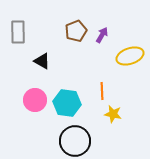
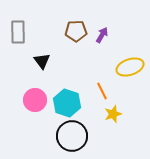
brown pentagon: rotated 20 degrees clockwise
yellow ellipse: moved 11 px down
black triangle: rotated 24 degrees clockwise
orange line: rotated 24 degrees counterclockwise
cyan hexagon: rotated 12 degrees clockwise
yellow star: rotated 30 degrees counterclockwise
black circle: moved 3 px left, 5 px up
